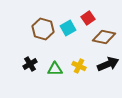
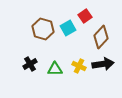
red square: moved 3 px left, 2 px up
brown diamond: moved 3 px left; rotated 60 degrees counterclockwise
black arrow: moved 5 px left; rotated 15 degrees clockwise
